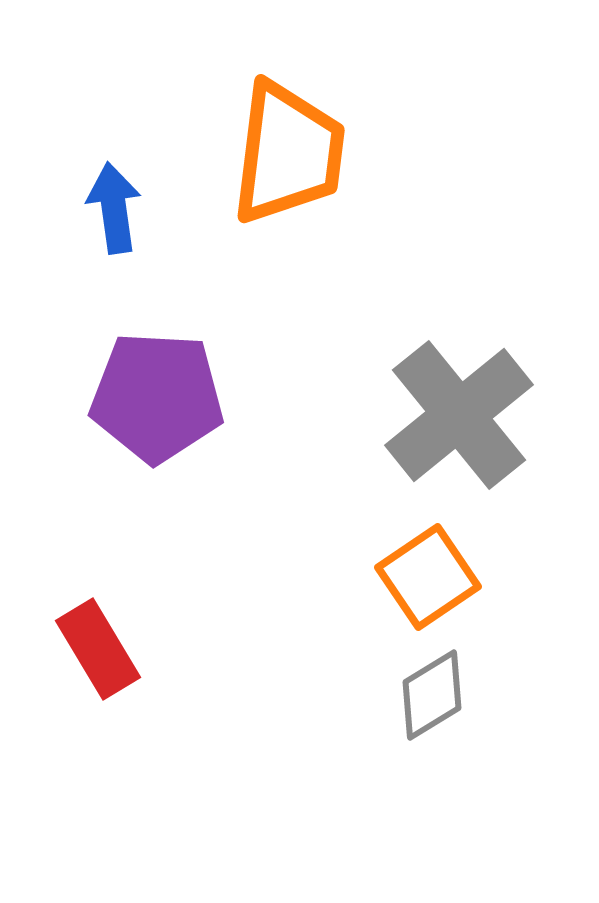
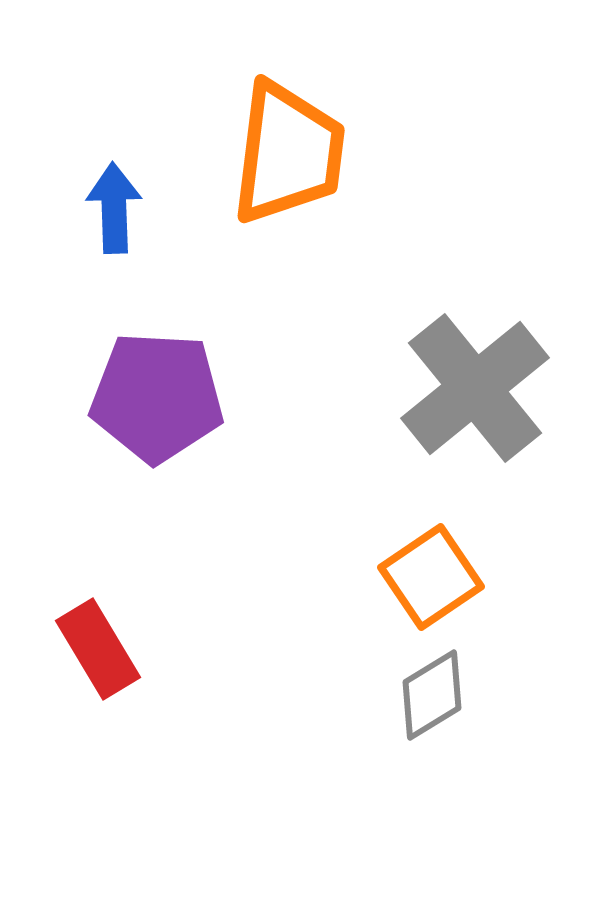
blue arrow: rotated 6 degrees clockwise
gray cross: moved 16 px right, 27 px up
orange square: moved 3 px right
